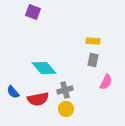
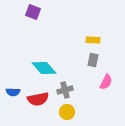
yellow rectangle: moved 1 px up
blue semicircle: rotated 48 degrees counterclockwise
yellow circle: moved 1 px right, 3 px down
